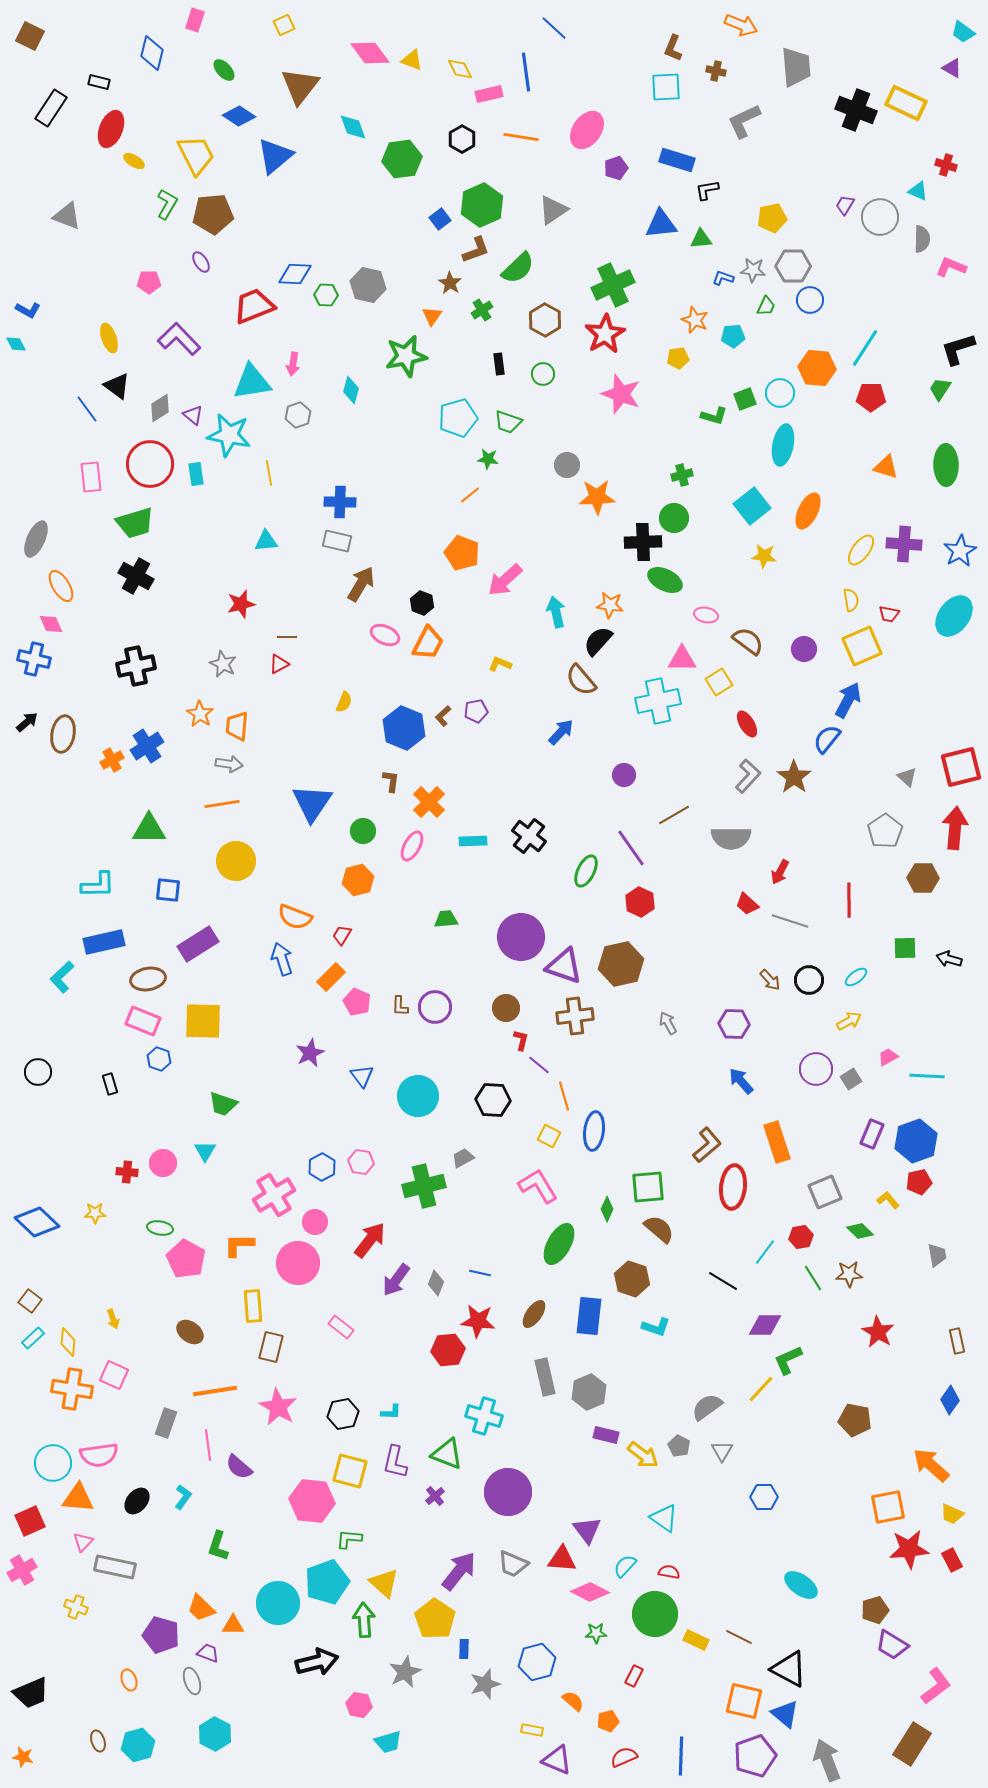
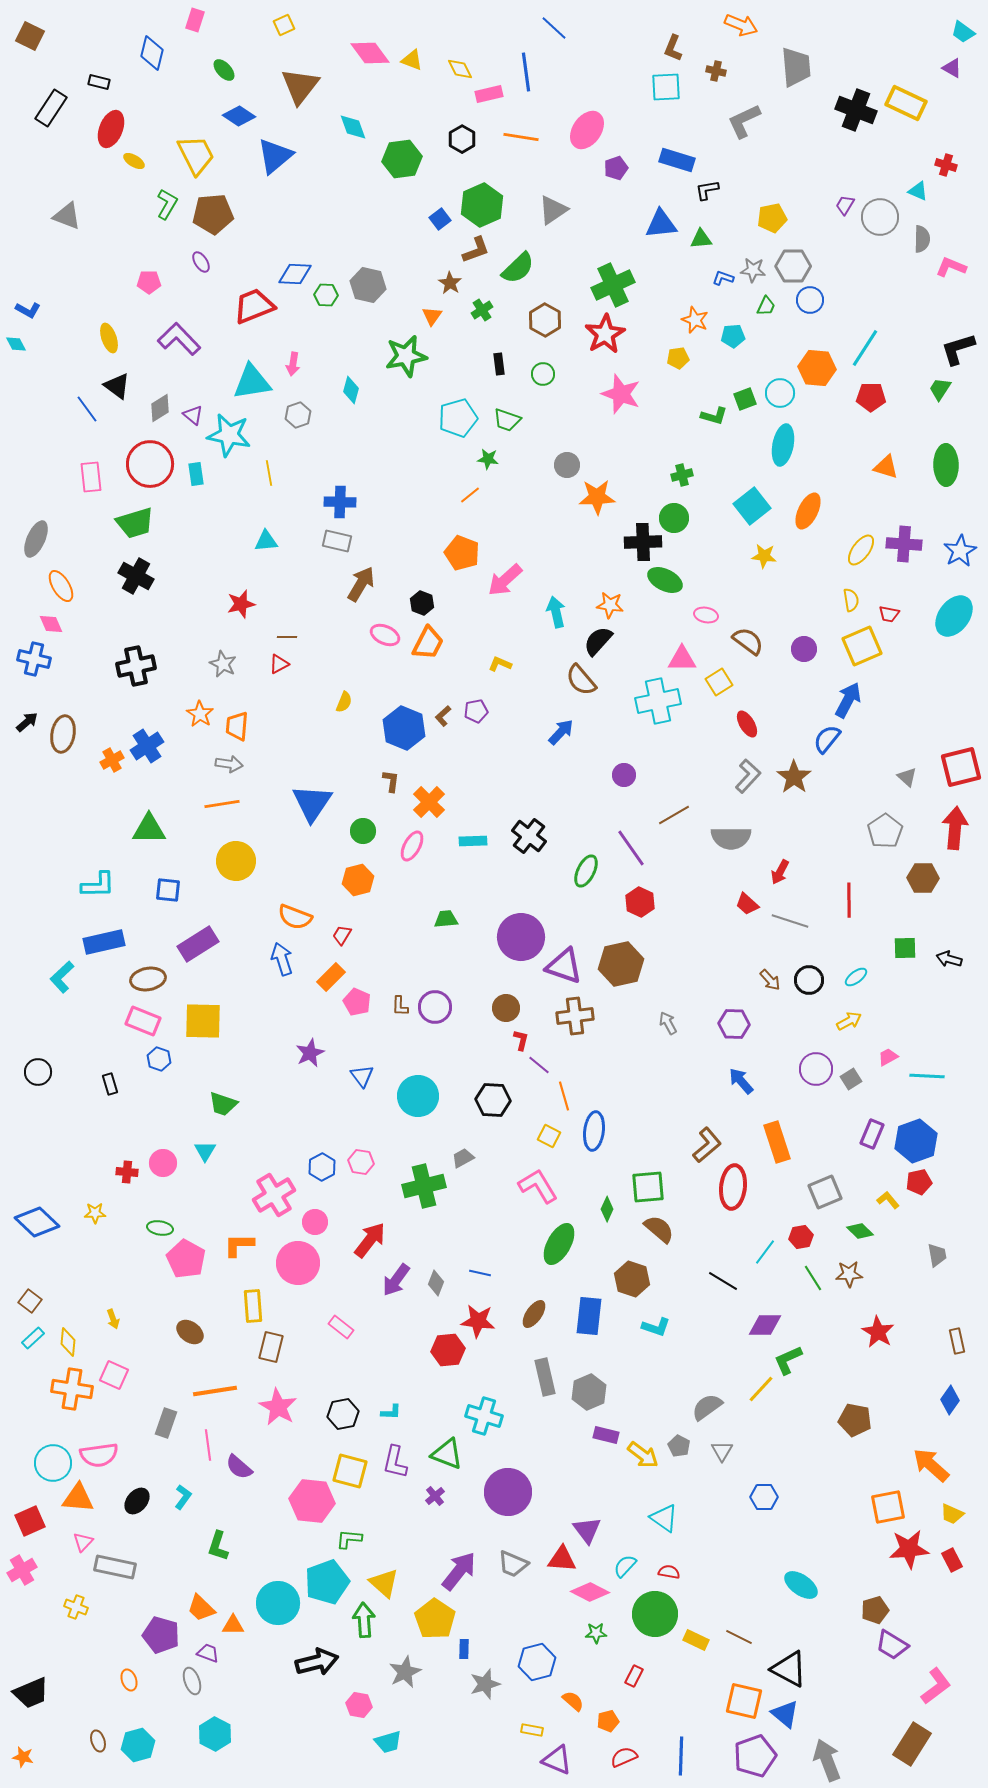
green trapezoid at (508, 422): moved 1 px left, 2 px up
